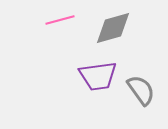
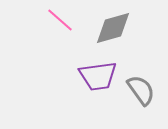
pink line: rotated 56 degrees clockwise
